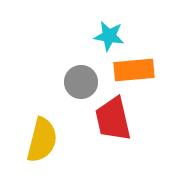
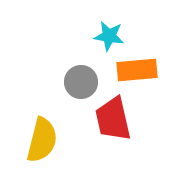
orange rectangle: moved 3 px right
